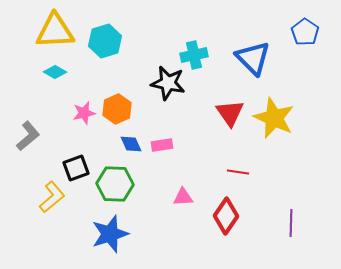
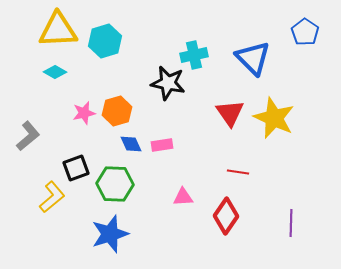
yellow triangle: moved 3 px right, 1 px up
orange hexagon: moved 2 px down; rotated 8 degrees clockwise
